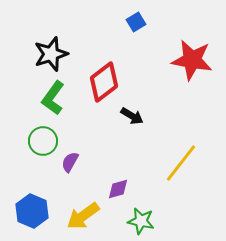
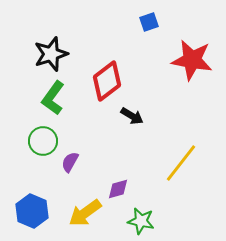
blue square: moved 13 px right; rotated 12 degrees clockwise
red diamond: moved 3 px right, 1 px up
yellow arrow: moved 2 px right, 3 px up
